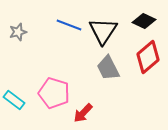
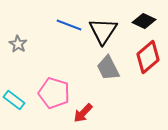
gray star: moved 12 px down; rotated 24 degrees counterclockwise
